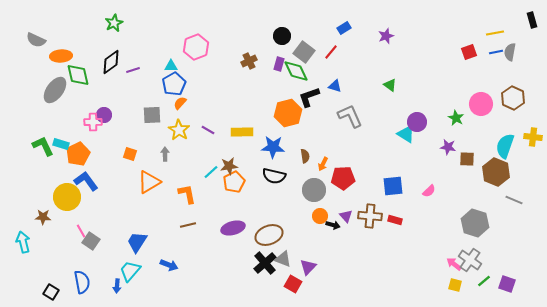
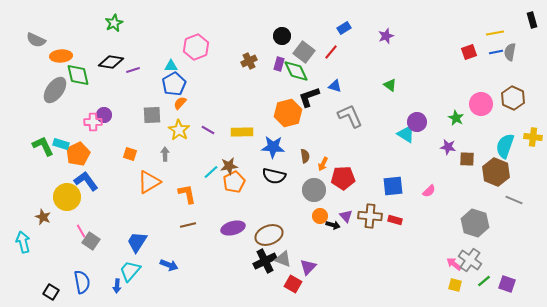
black diamond at (111, 62): rotated 45 degrees clockwise
brown star at (43, 217): rotated 21 degrees clockwise
black cross at (265, 263): moved 2 px up; rotated 15 degrees clockwise
